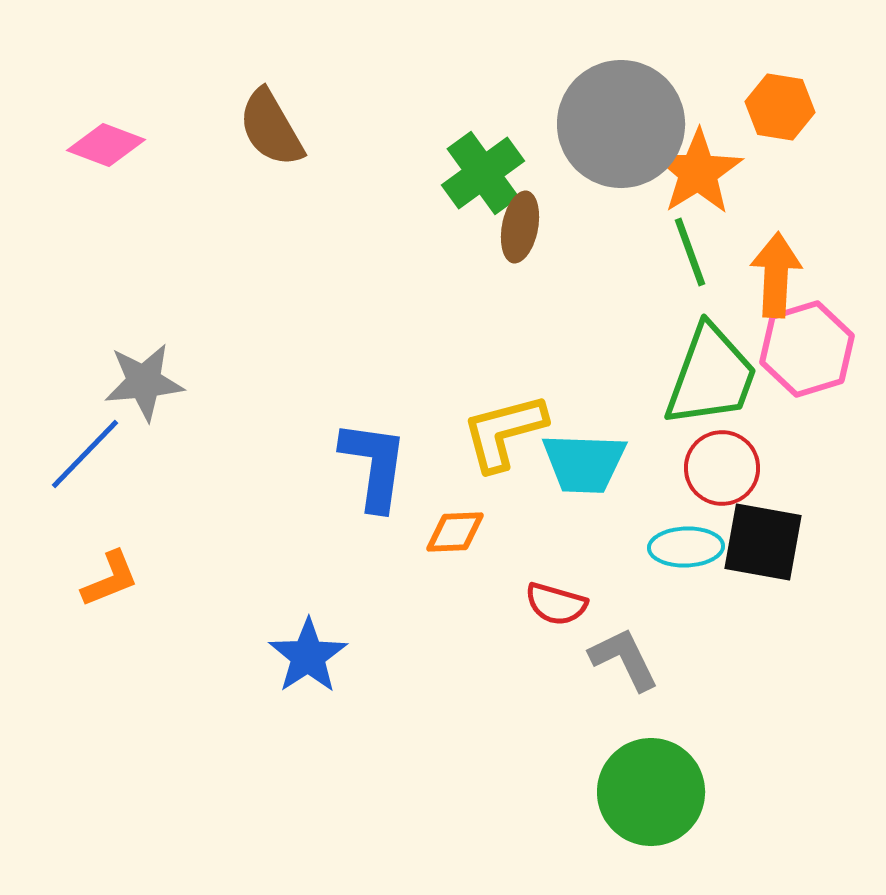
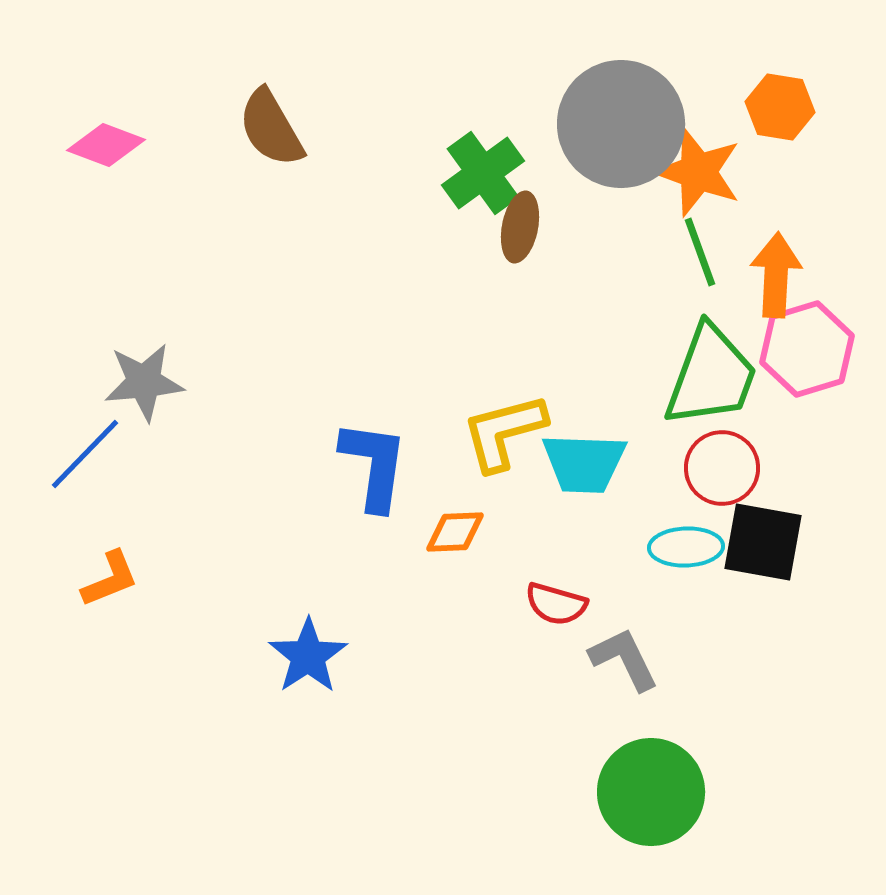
orange star: rotated 20 degrees counterclockwise
green line: moved 10 px right
